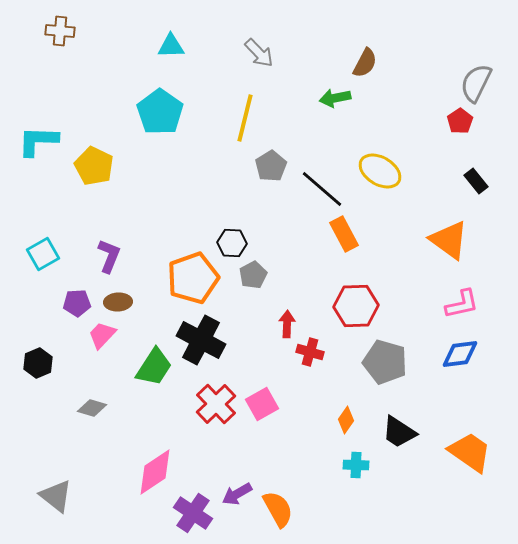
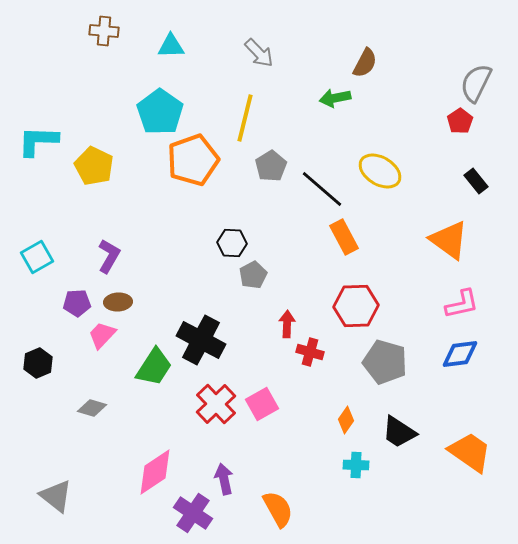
brown cross at (60, 31): moved 44 px right
orange rectangle at (344, 234): moved 3 px down
cyan square at (43, 254): moved 6 px left, 3 px down
purple L-shape at (109, 256): rotated 8 degrees clockwise
orange pentagon at (193, 278): moved 118 px up
purple arrow at (237, 494): moved 13 px left, 15 px up; rotated 108 degrees clockwise
